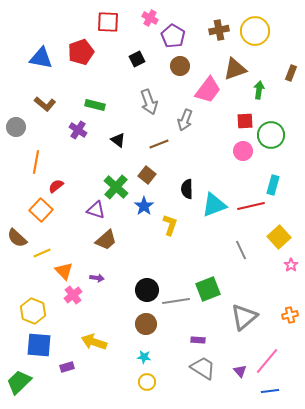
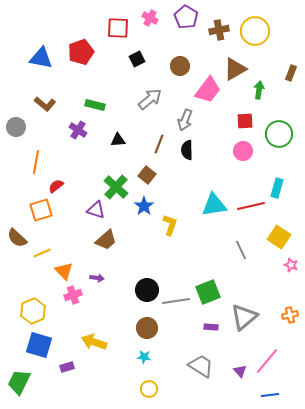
red square at (108, 22): moved 10 px right, 6 px down
purple pentagon at (173, 36): moved 13 px right, 19 px up
brown triangle at (235, 69): rotated 10 degrees counterclockwise
gray arrow at (149, 102): moved 1 px right, 3 px up; rotated 110 degrees counterclockwise
green circle at (271, 135): moved 8 px right, 1 px up
black triangle at (118, 140): rotated 42 degrees counterclockwise
brown line at (159, 144): rotated 48 degrees counterclockwise
cyan rectangle at (273, 185): moved 4 px right, 3 px down
black semicircle at (187, 189): moved 39 px up
cyan triangle at (214, 205): rotated 12 degrees clockwise
orange square at (41, 210): rotated 30 degrees clockwise
yellow square at (279, 237): rotated 15 degrees counterclockwise
pink star at (291, 265): rotated 16 degrees counterclockwise
green square at (208, 289): moved 3 px down
pink cross at (73, 295): rotated 18 degrees clockwise
yellow hexagon at (33, 311): rotated 15 degrees clockwise
brown circle at (146, 324): moved 1 px right, 4 px down
purple rectangle at (198, 340): moved 13 px right, 13 px up
blue square at (39, 345): rotated 12 degrees clockwise
gray trapezoid at (203, 368): moved 2 px left, 2 px up
green trapezoid at (19, 382): rotated 20 degrees counterclockwise
yellow circle at (147, 382): moved 2 px right, 7 px down
blue line at (270, 391): moved 4 px down
